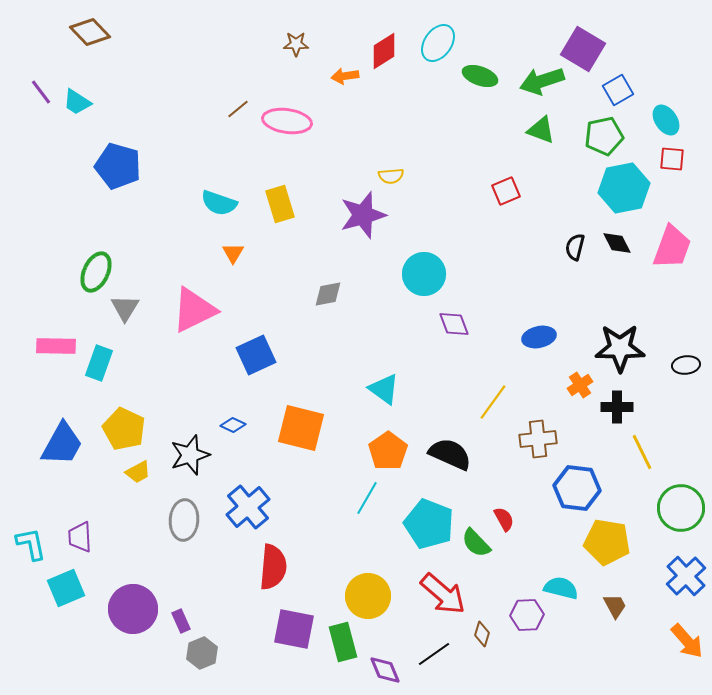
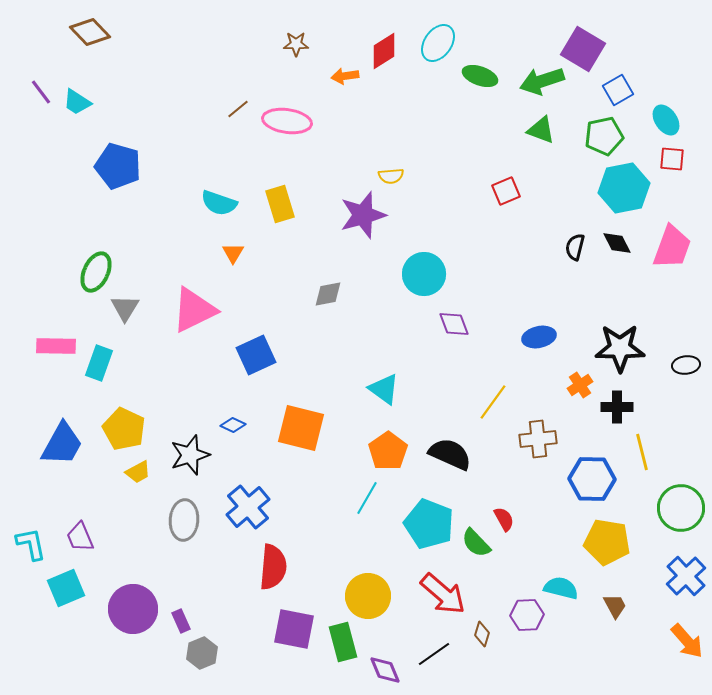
yellow line at (642, 452): rotated 12 degrees clockwise
blue hexagon at (577, 488): moved 15 px right, 9 px up; rotated 6 degrees counterclockwise
purple trapezoid at (80, 537): rotated 20 degrees counterclockwise
